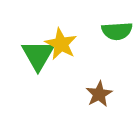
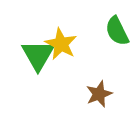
green semicircle: rotated 68 degrees clockwise
brown star: rotated 8 degrees clockwise
